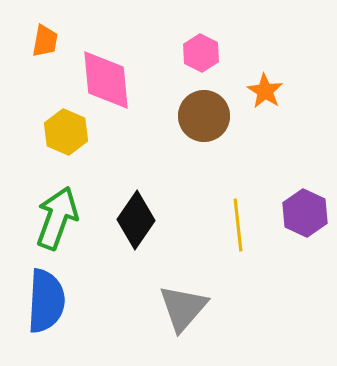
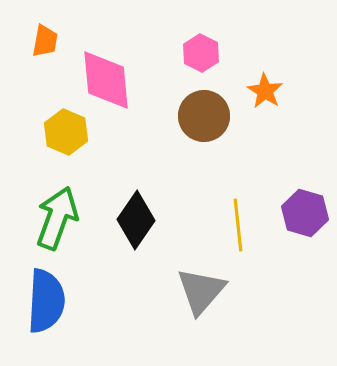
purple hexagon: rotated 9 degrees counterclockwise
gray triangle: moved 18 px right, 17 px up
